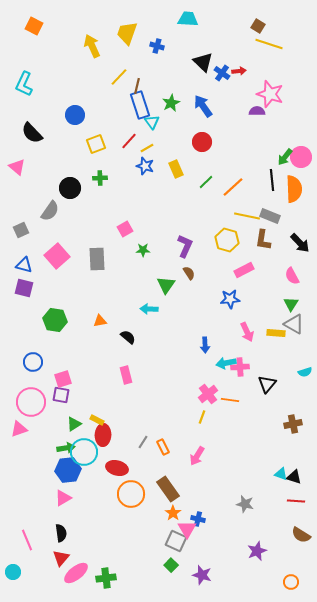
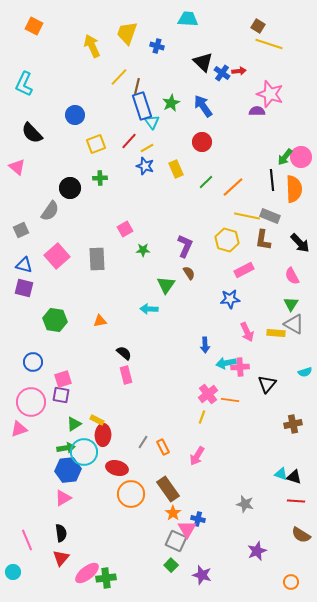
blue rectangle at (140, 105): moved 2 px right, 1 px down
black semicircle at (128, 337): moved 4 px left, 16 px down
pink ellipse at (76, 573): moved 11 px right
